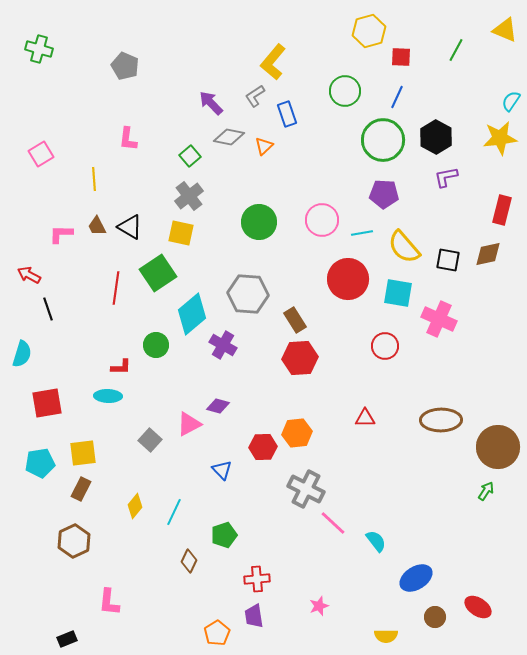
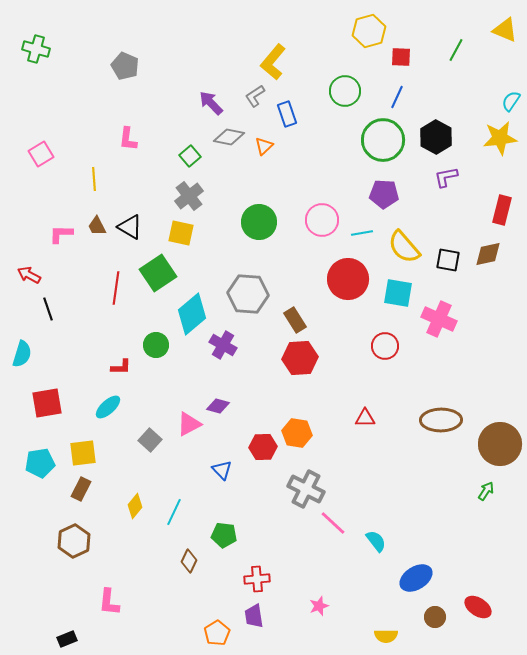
green cross at (39, 49): moved 3 px left
cyan ellipse at (108, 396): moved 11 px down; rotated 44 degrees counterclockwise
orange hexagon at (297, 433): rotated 16 degrees clockwise
brown circle at (498, 447): moved 2 px right, 3 px up
green pentagon at (224, 535): rotated 25 degrees clockwise
